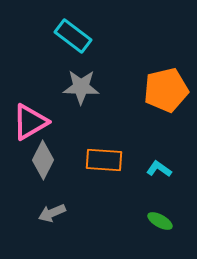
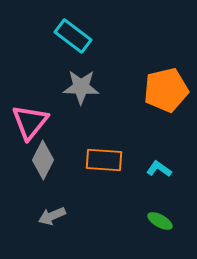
pink triangle: rotated 21 degrees counterclockwise
gray arrow: moved 3 px down
